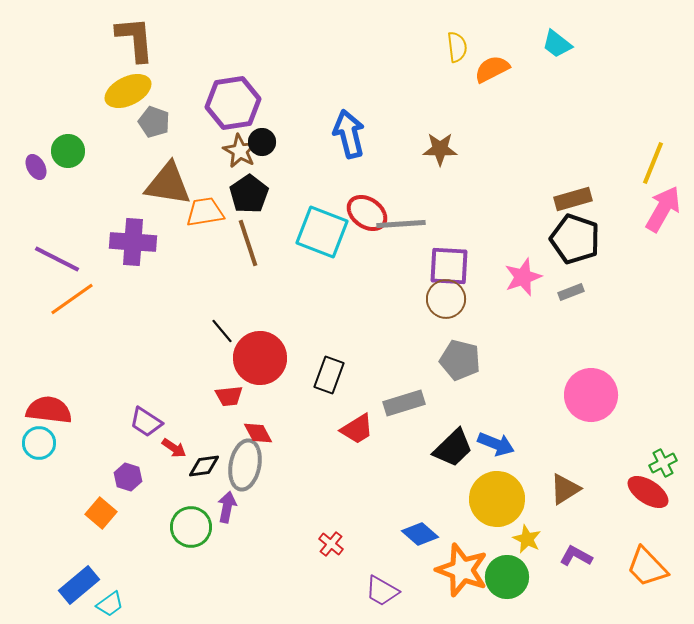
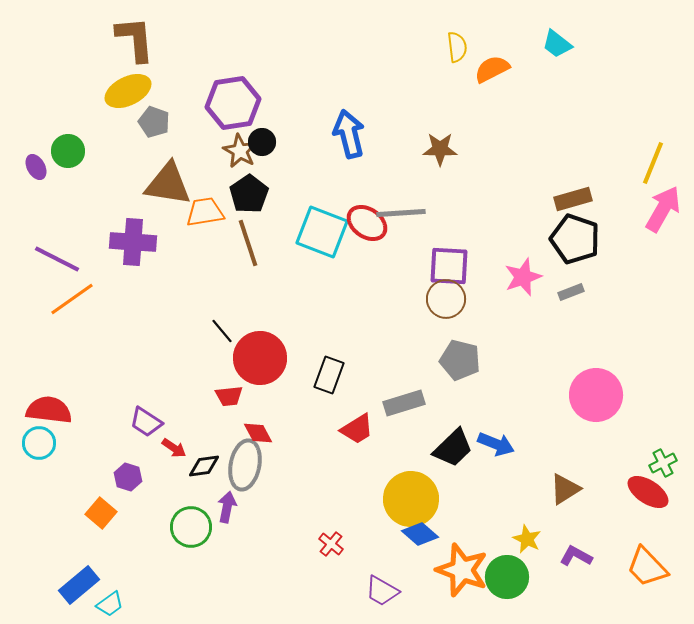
red ellipse at (367, 213): moved 10 px down
gray line at (401, 224): moved 11 px up
pink circle at (591, 395): moved 5 px right
yellow circle at (497, 499): moved 86 px left
